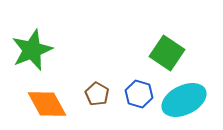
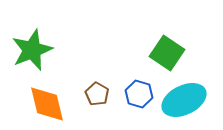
orange diamond: rotated 15 degrees clockwise
